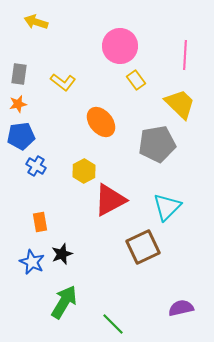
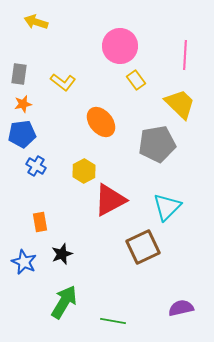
orange star: moved 5 px right
blue pentagon: moved 1 px right, 2 px up
blue star: moved 8 px left
green line: moved 3 px up; rotated 35 degrees counterclockwise
